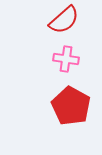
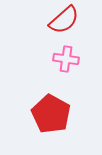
red pentagon: moved 20 px left, 8 px down
